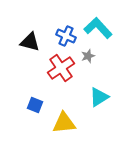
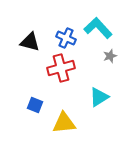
blue cross: moved 2 px down
gray star: moved 22 px right
red cross: rotated 20 degrees clockwise
